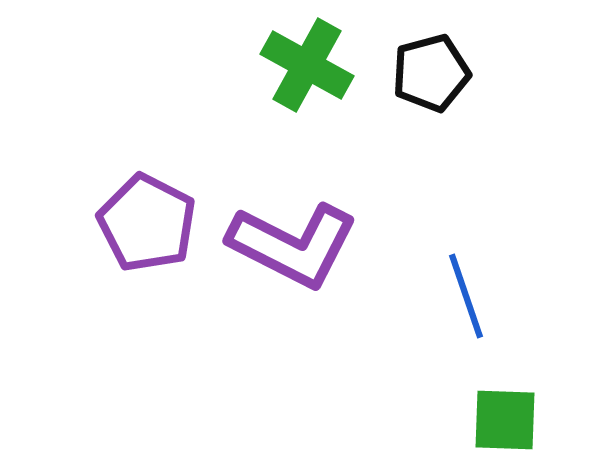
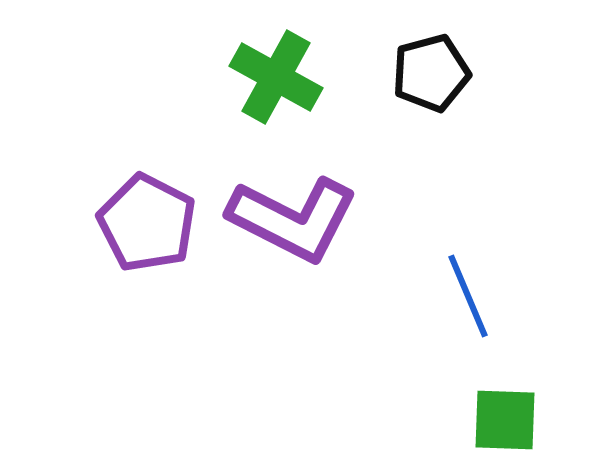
green cross: moved 31 px left, 12 px down
purple L-shape: moved 26 px up
blue line: moved 2 px right; rotated 4 degrees counterclockwise
